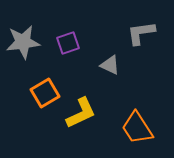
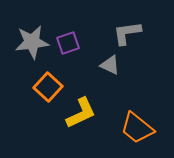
gray L-shape: moved 14 px left
gray star: moved 9 px right
orange square: moved 3 px right, 6 px up; rotated 16 degrees counterclockwise
orange trapezoid: rotated 18 degrees counterclockwise
